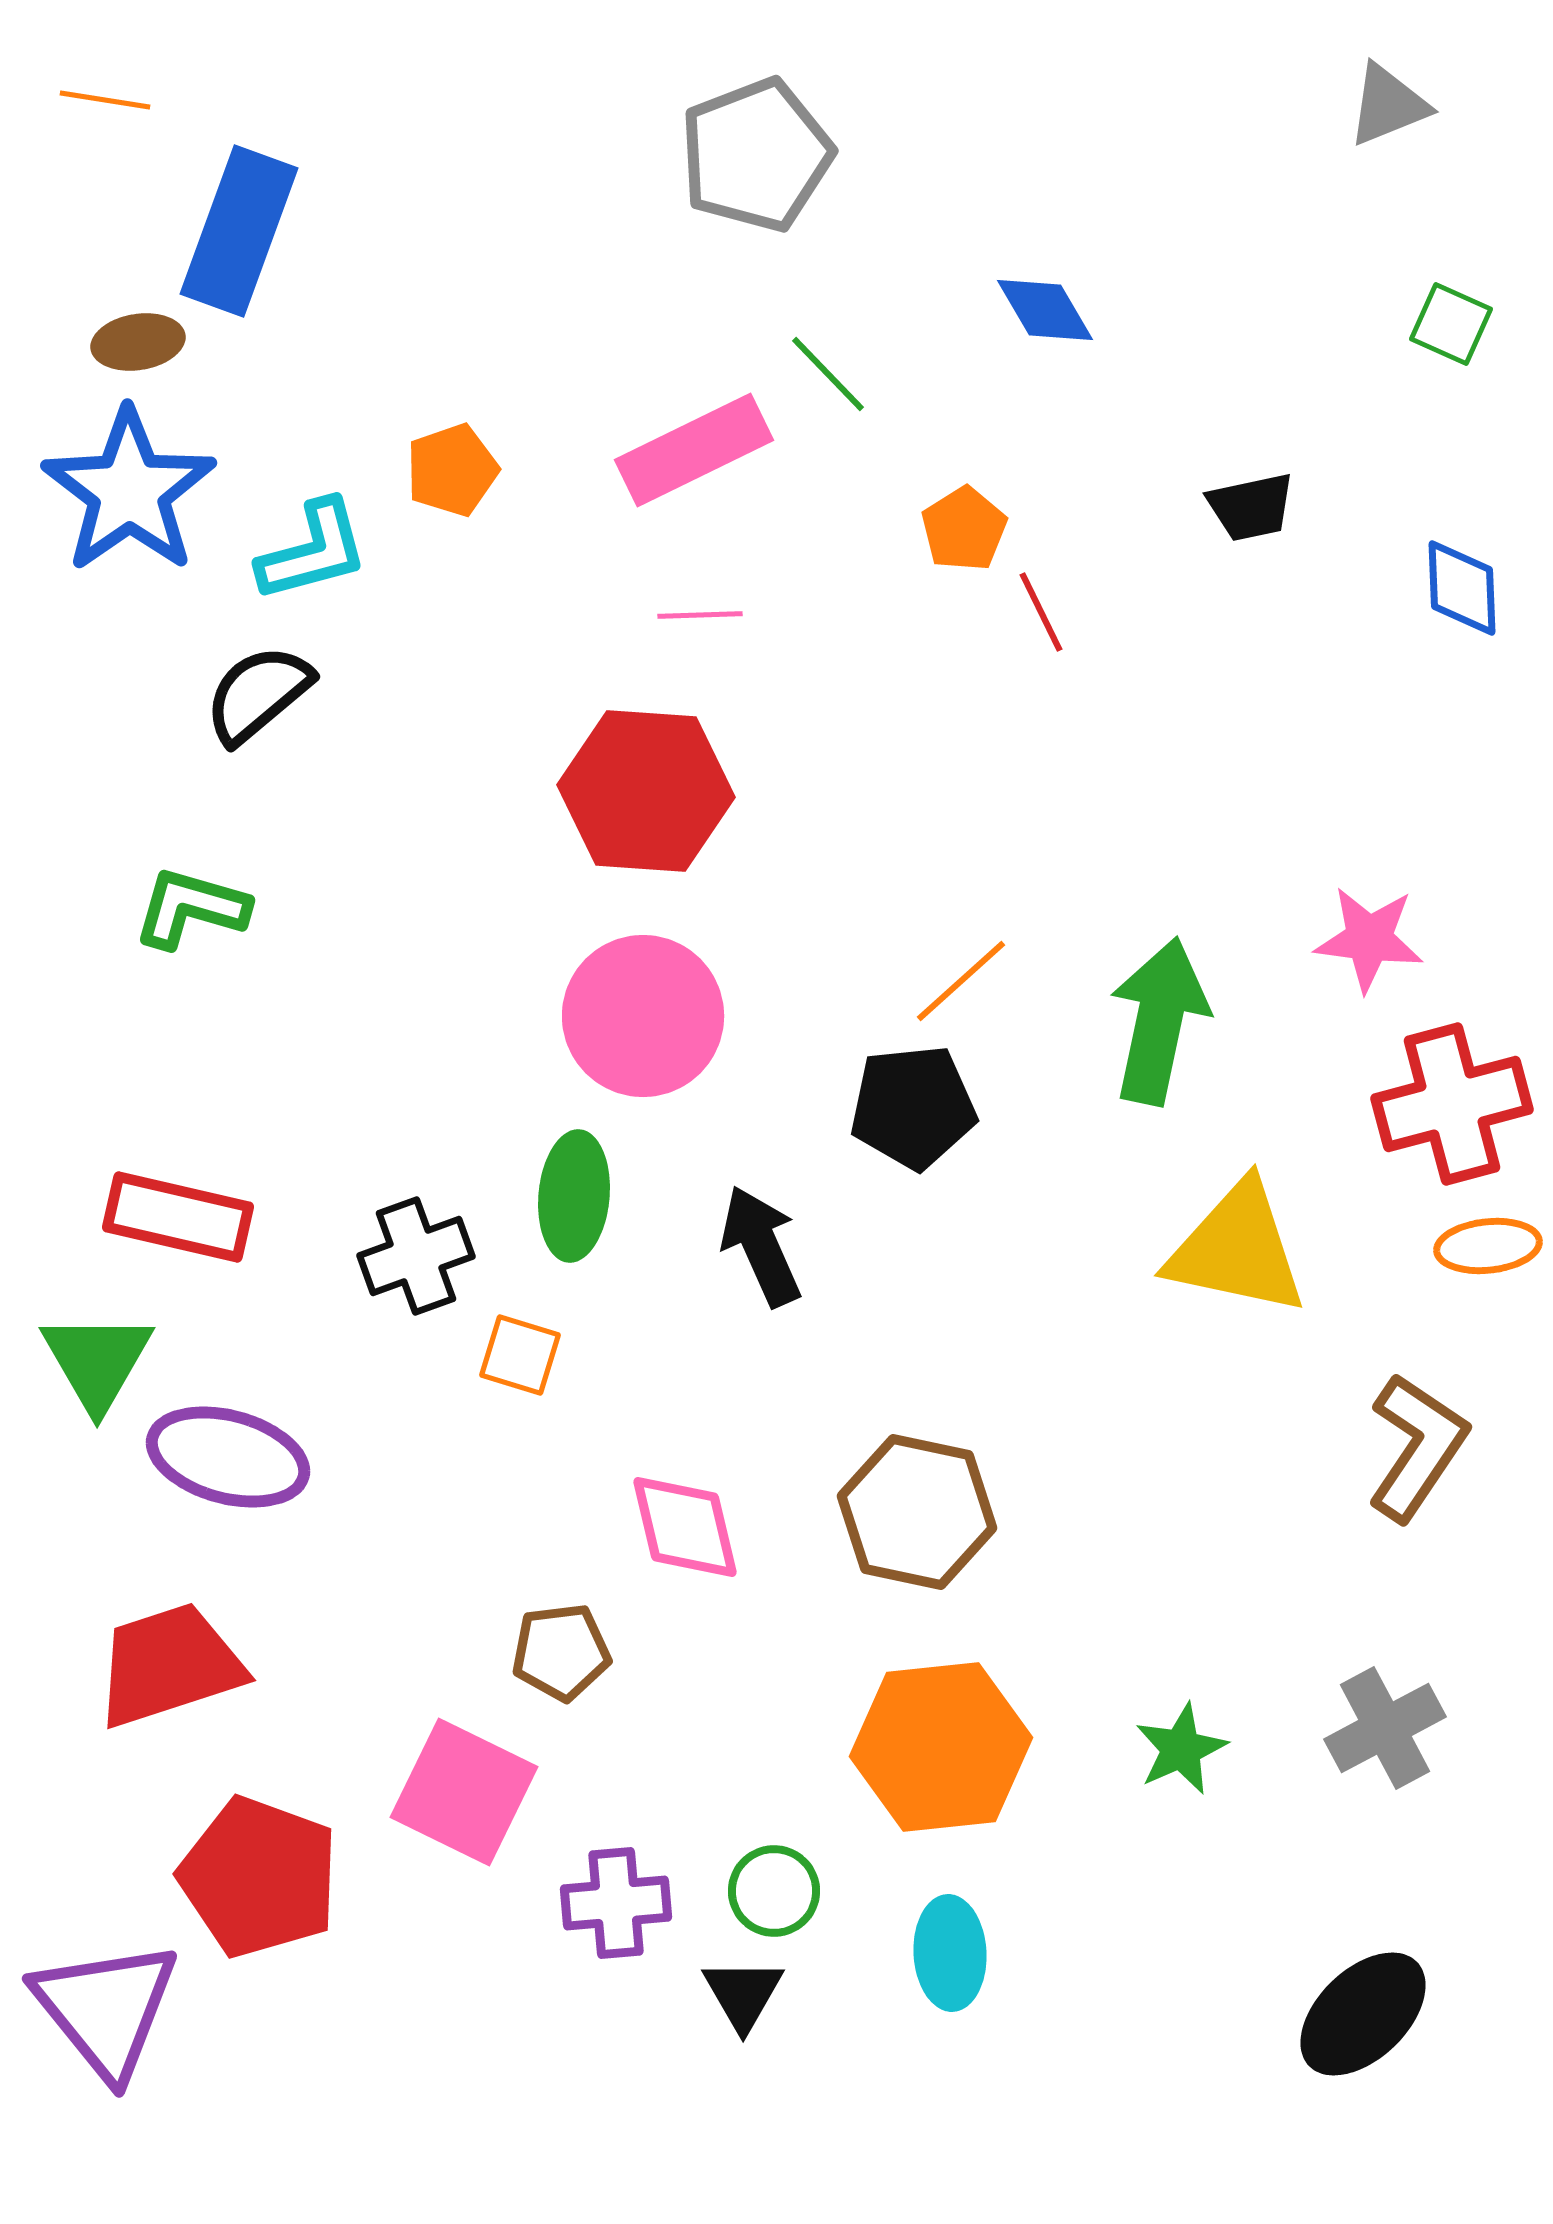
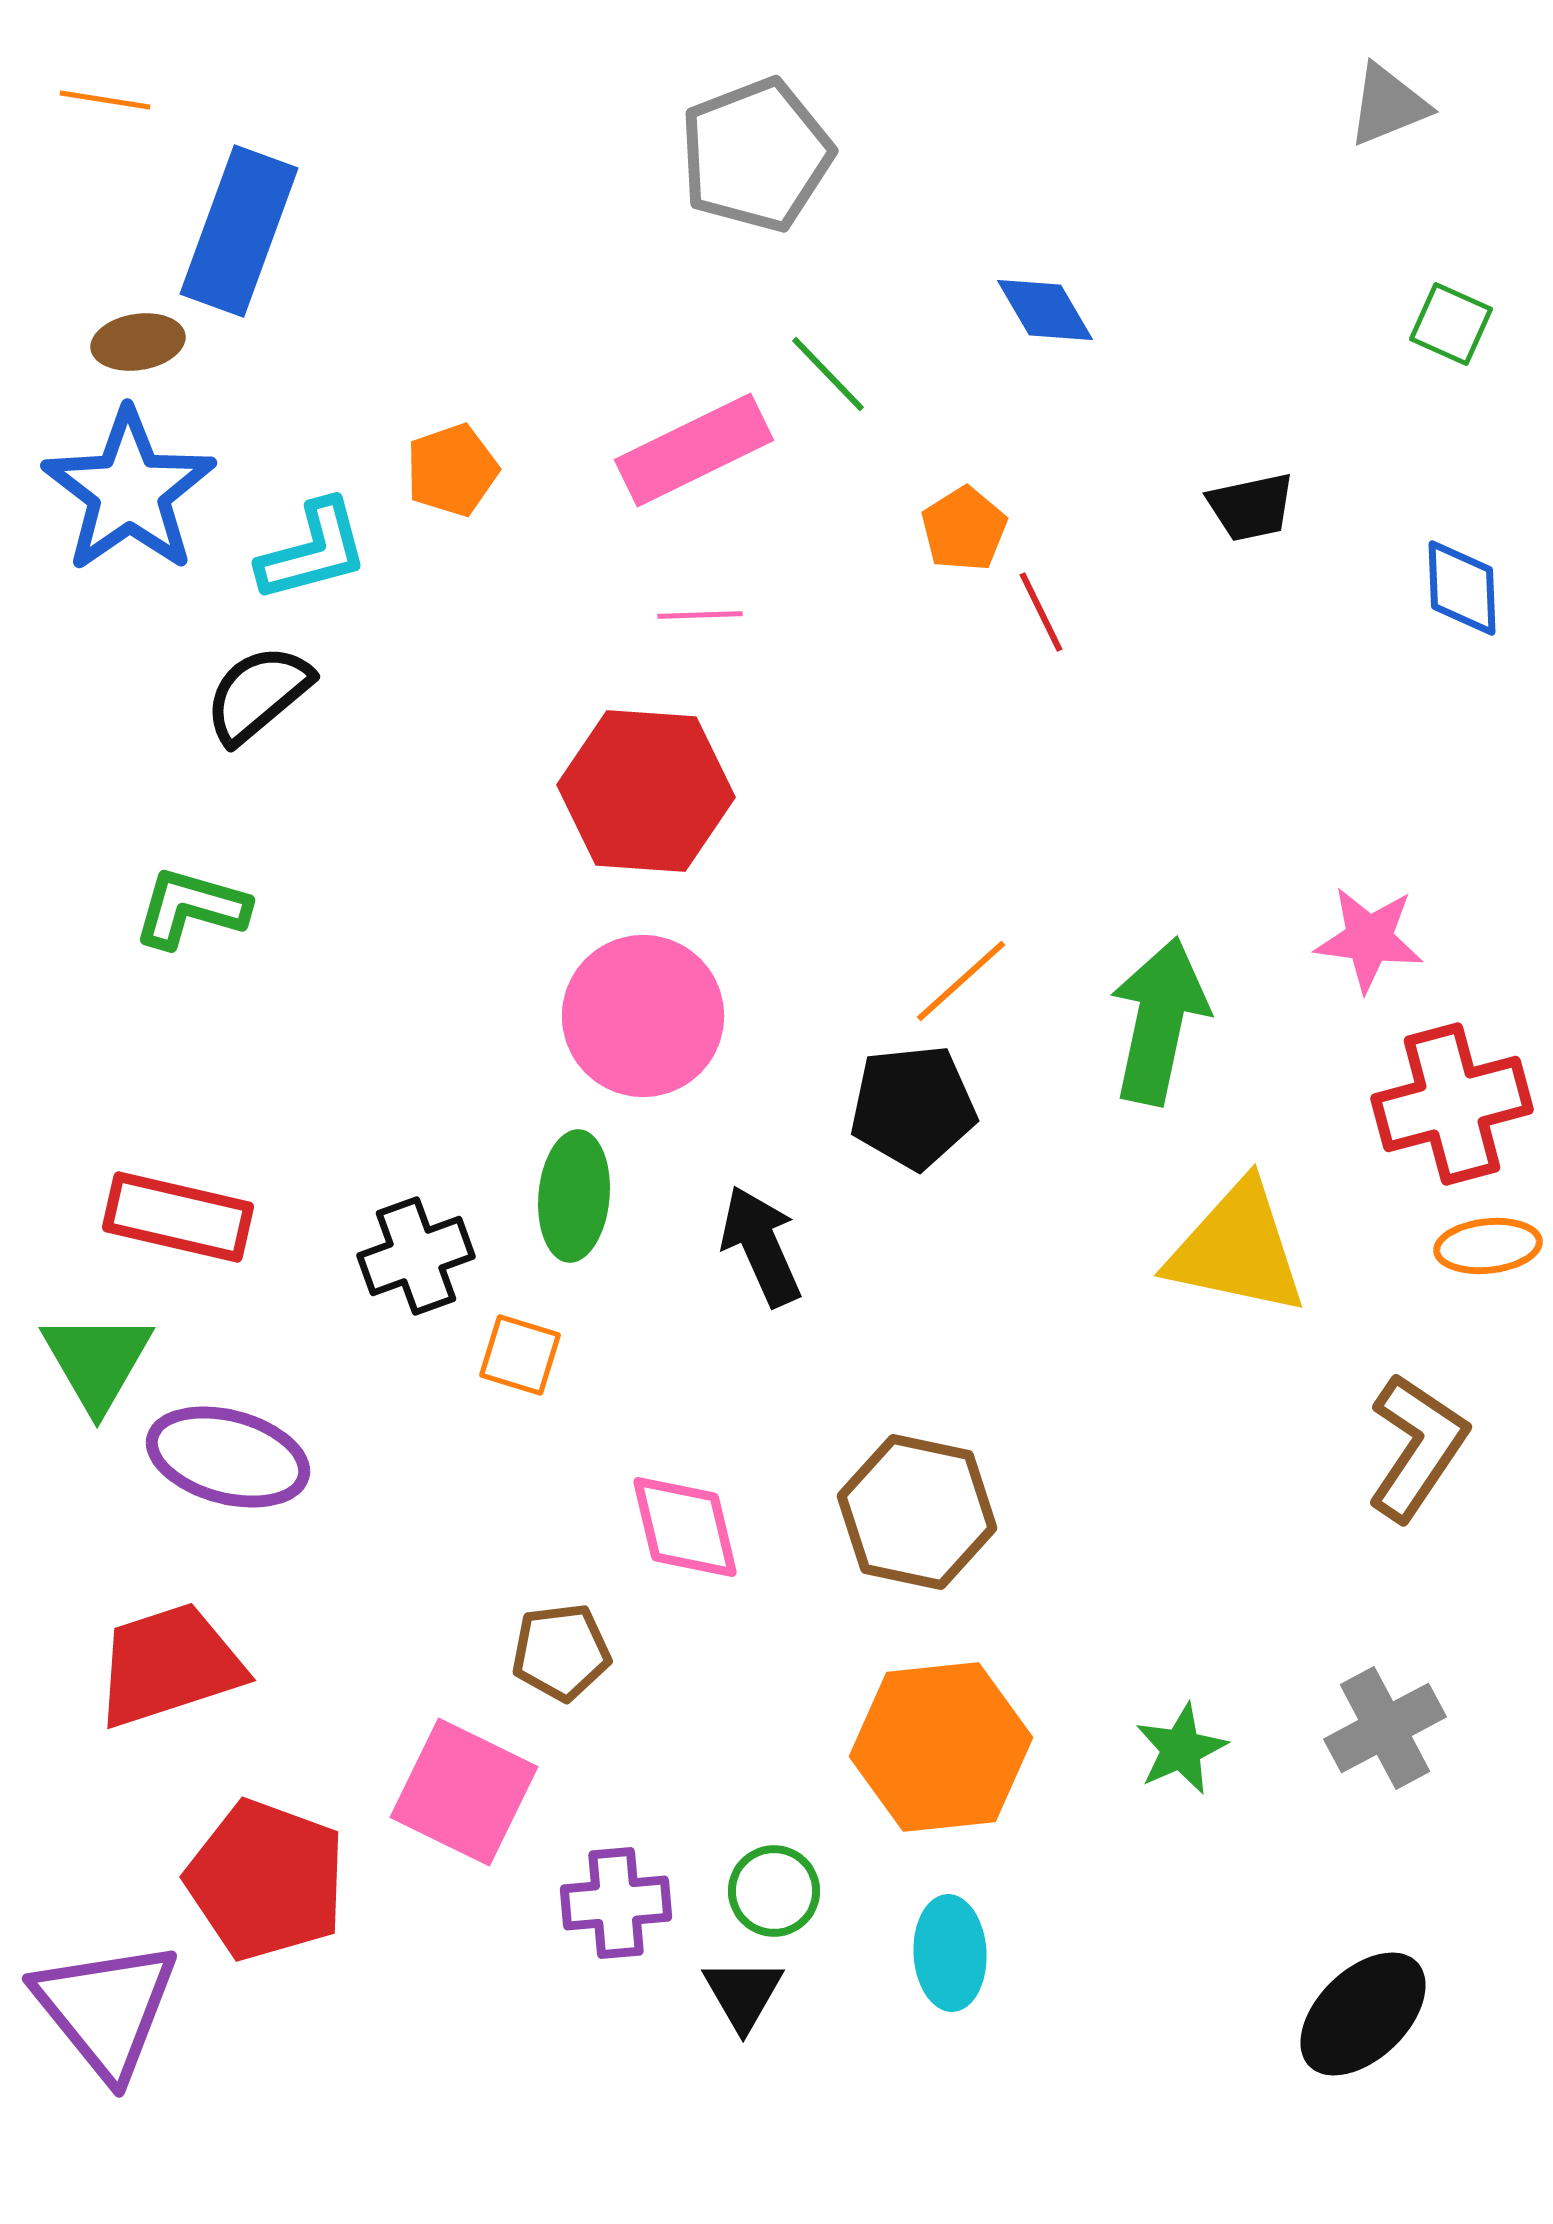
red pentagon at (259, 1877): moved 7 px right, 3 px down
